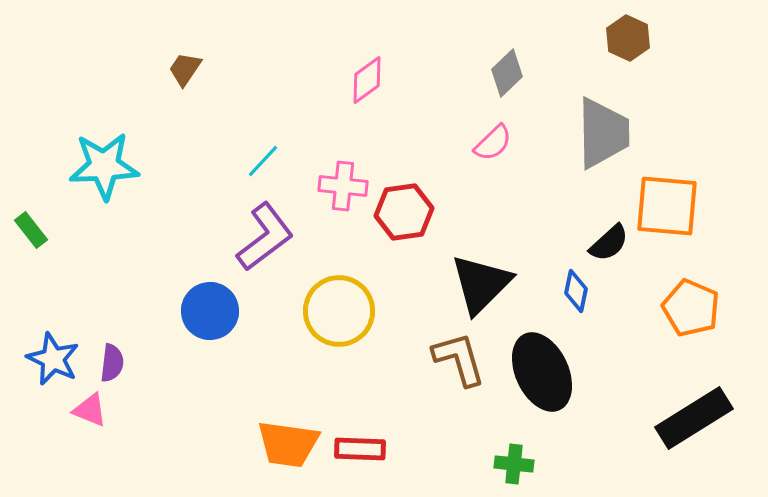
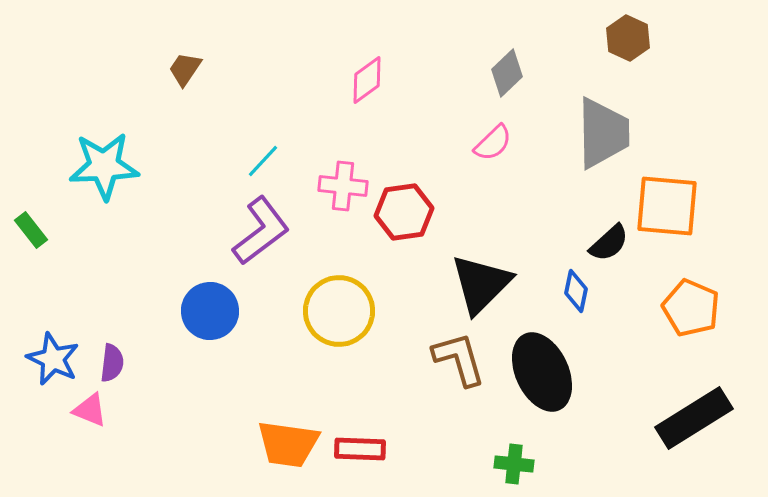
purple L-shape: moved 4 px left, 6 px up
